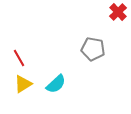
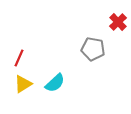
red cross: moved 10 px down
red line: rotated 54 degrees clockwise
cyan semicircle: moved 1 px left, 1 px up
